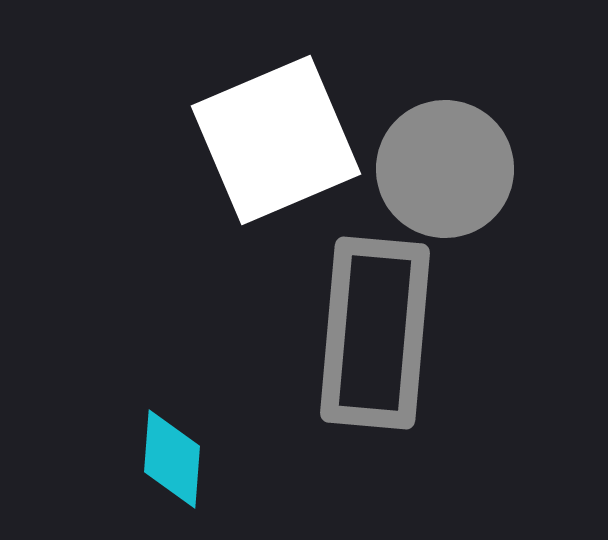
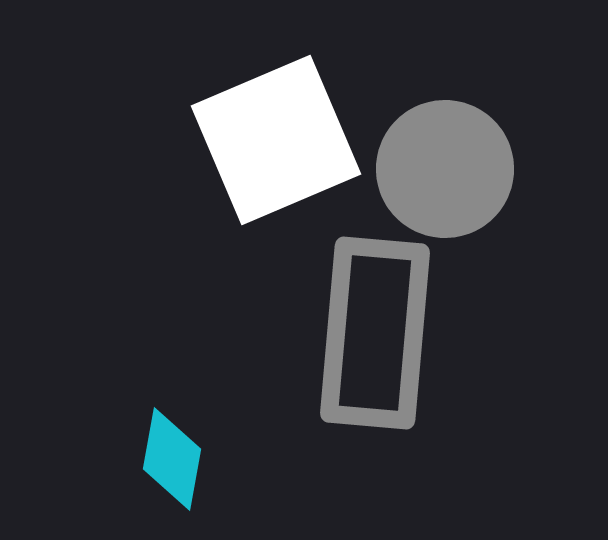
cyan diamond: rotated 6 degrees clockwise
